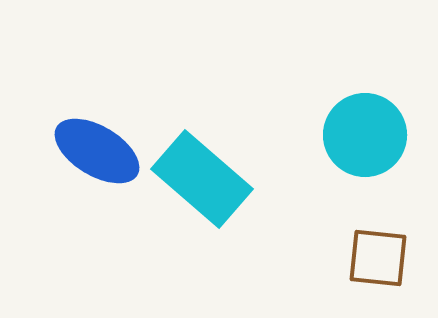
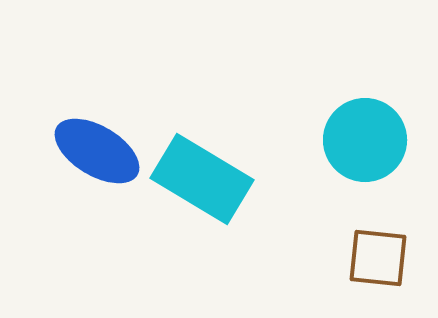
cyan circle: moved 5 px down
cyan rectangle: rotated 10 degrees counterclockwise
